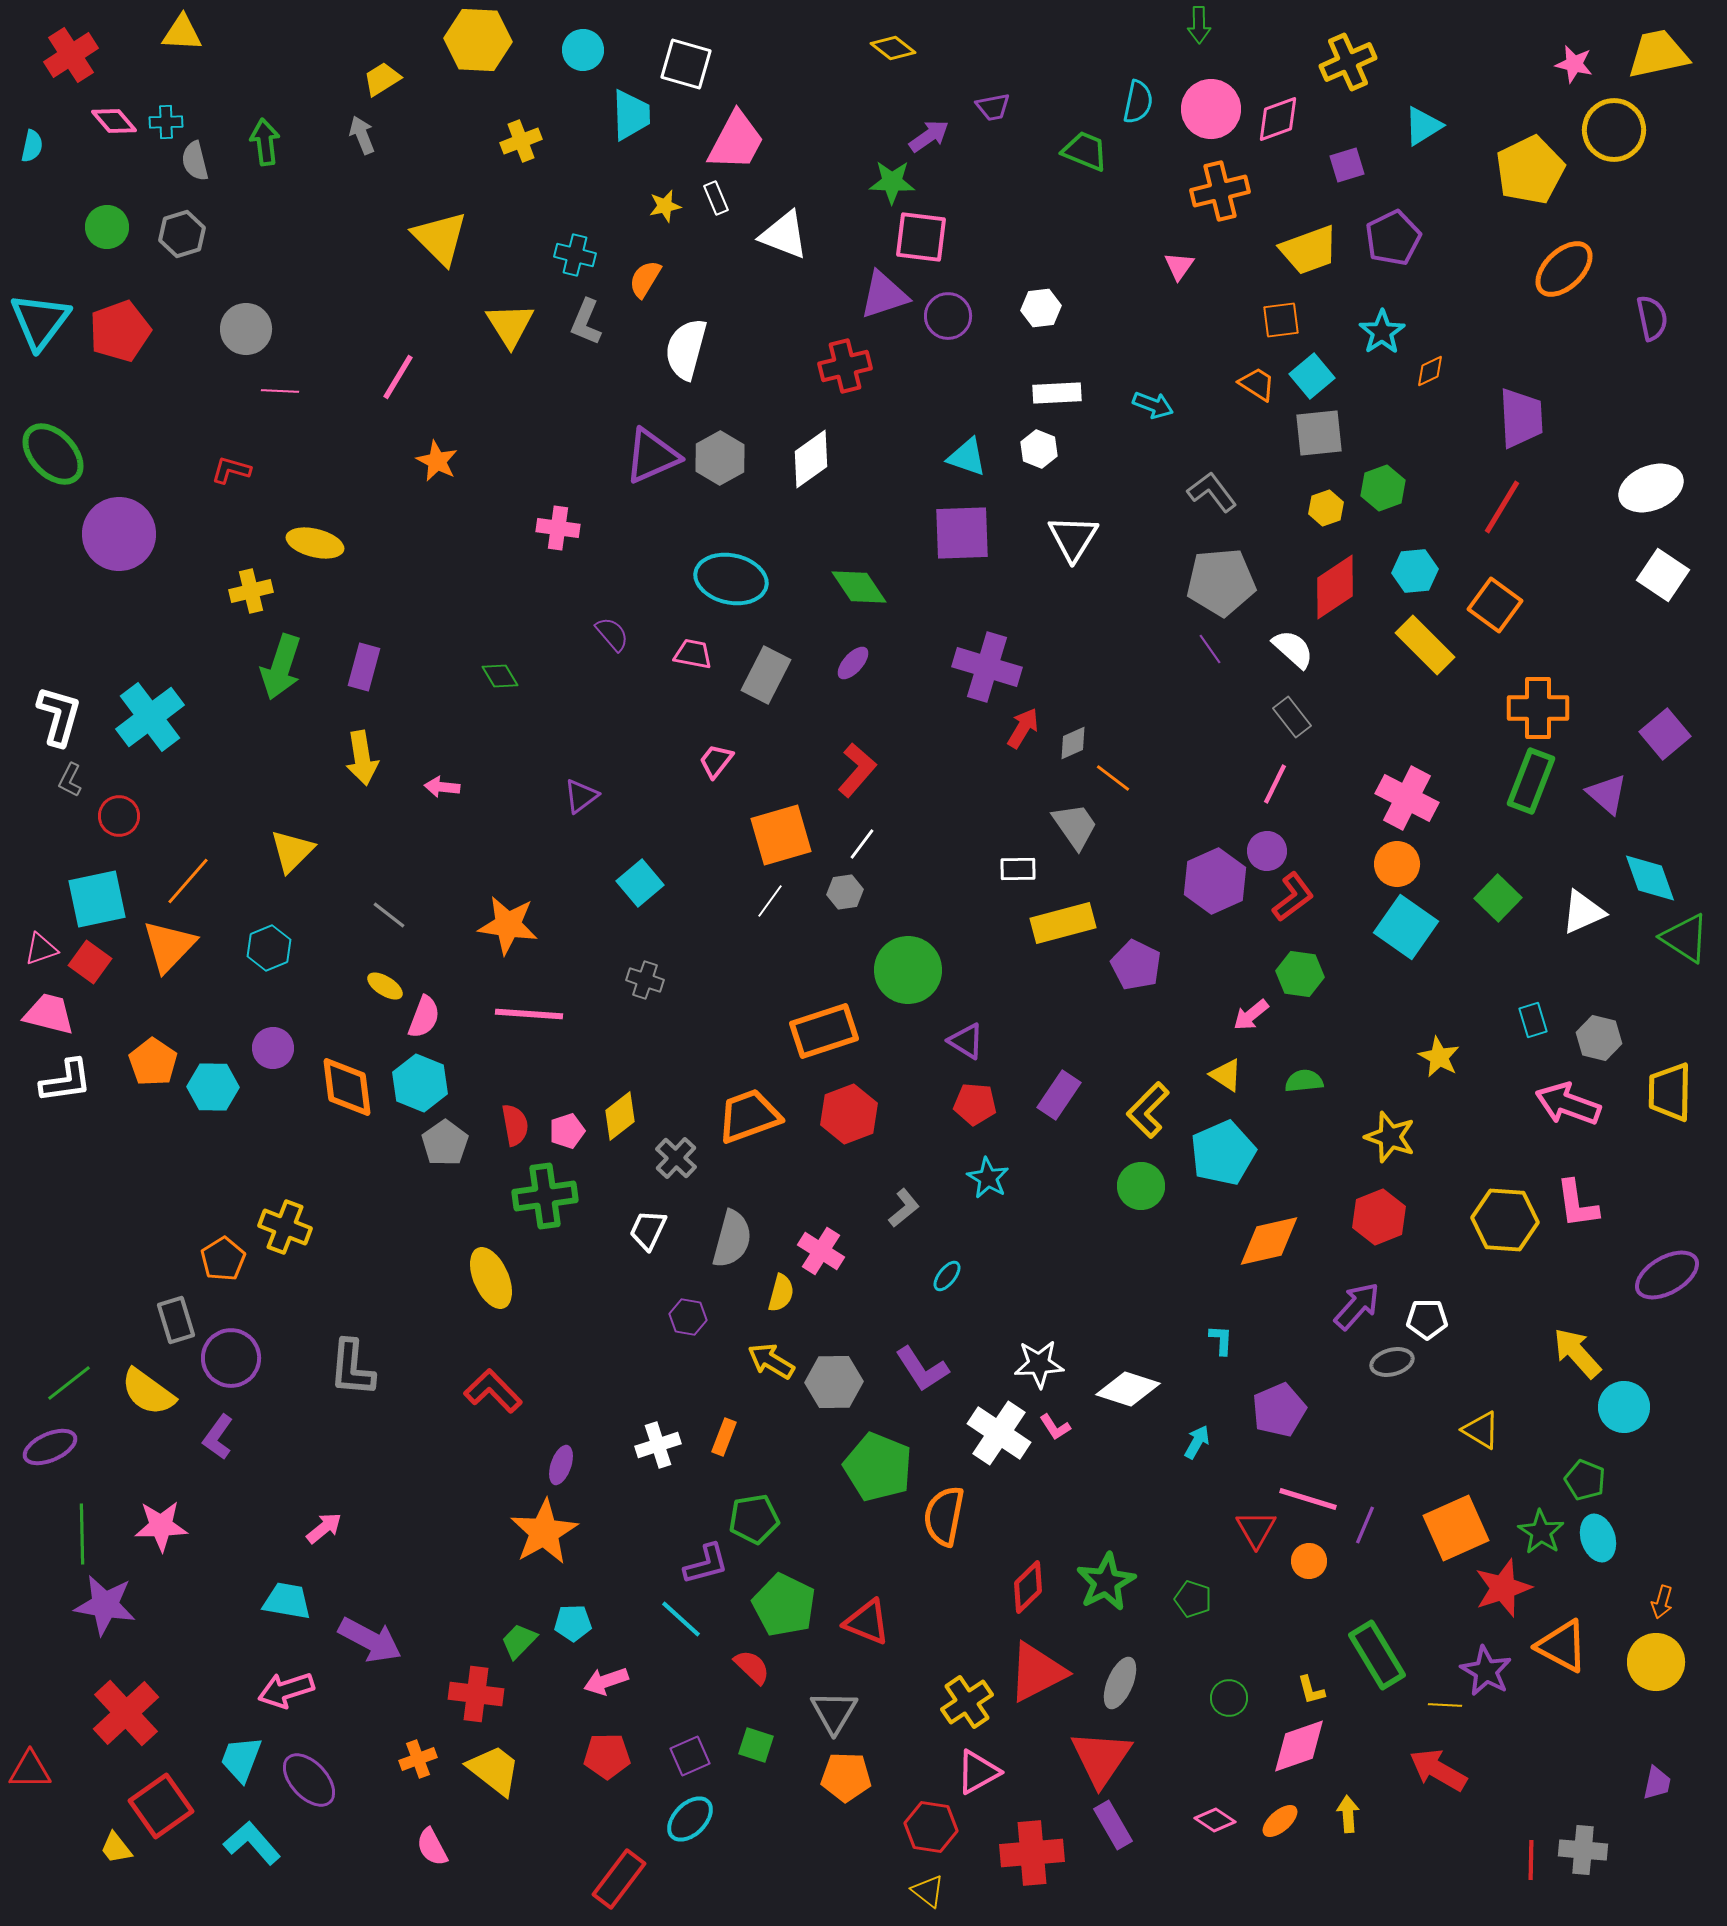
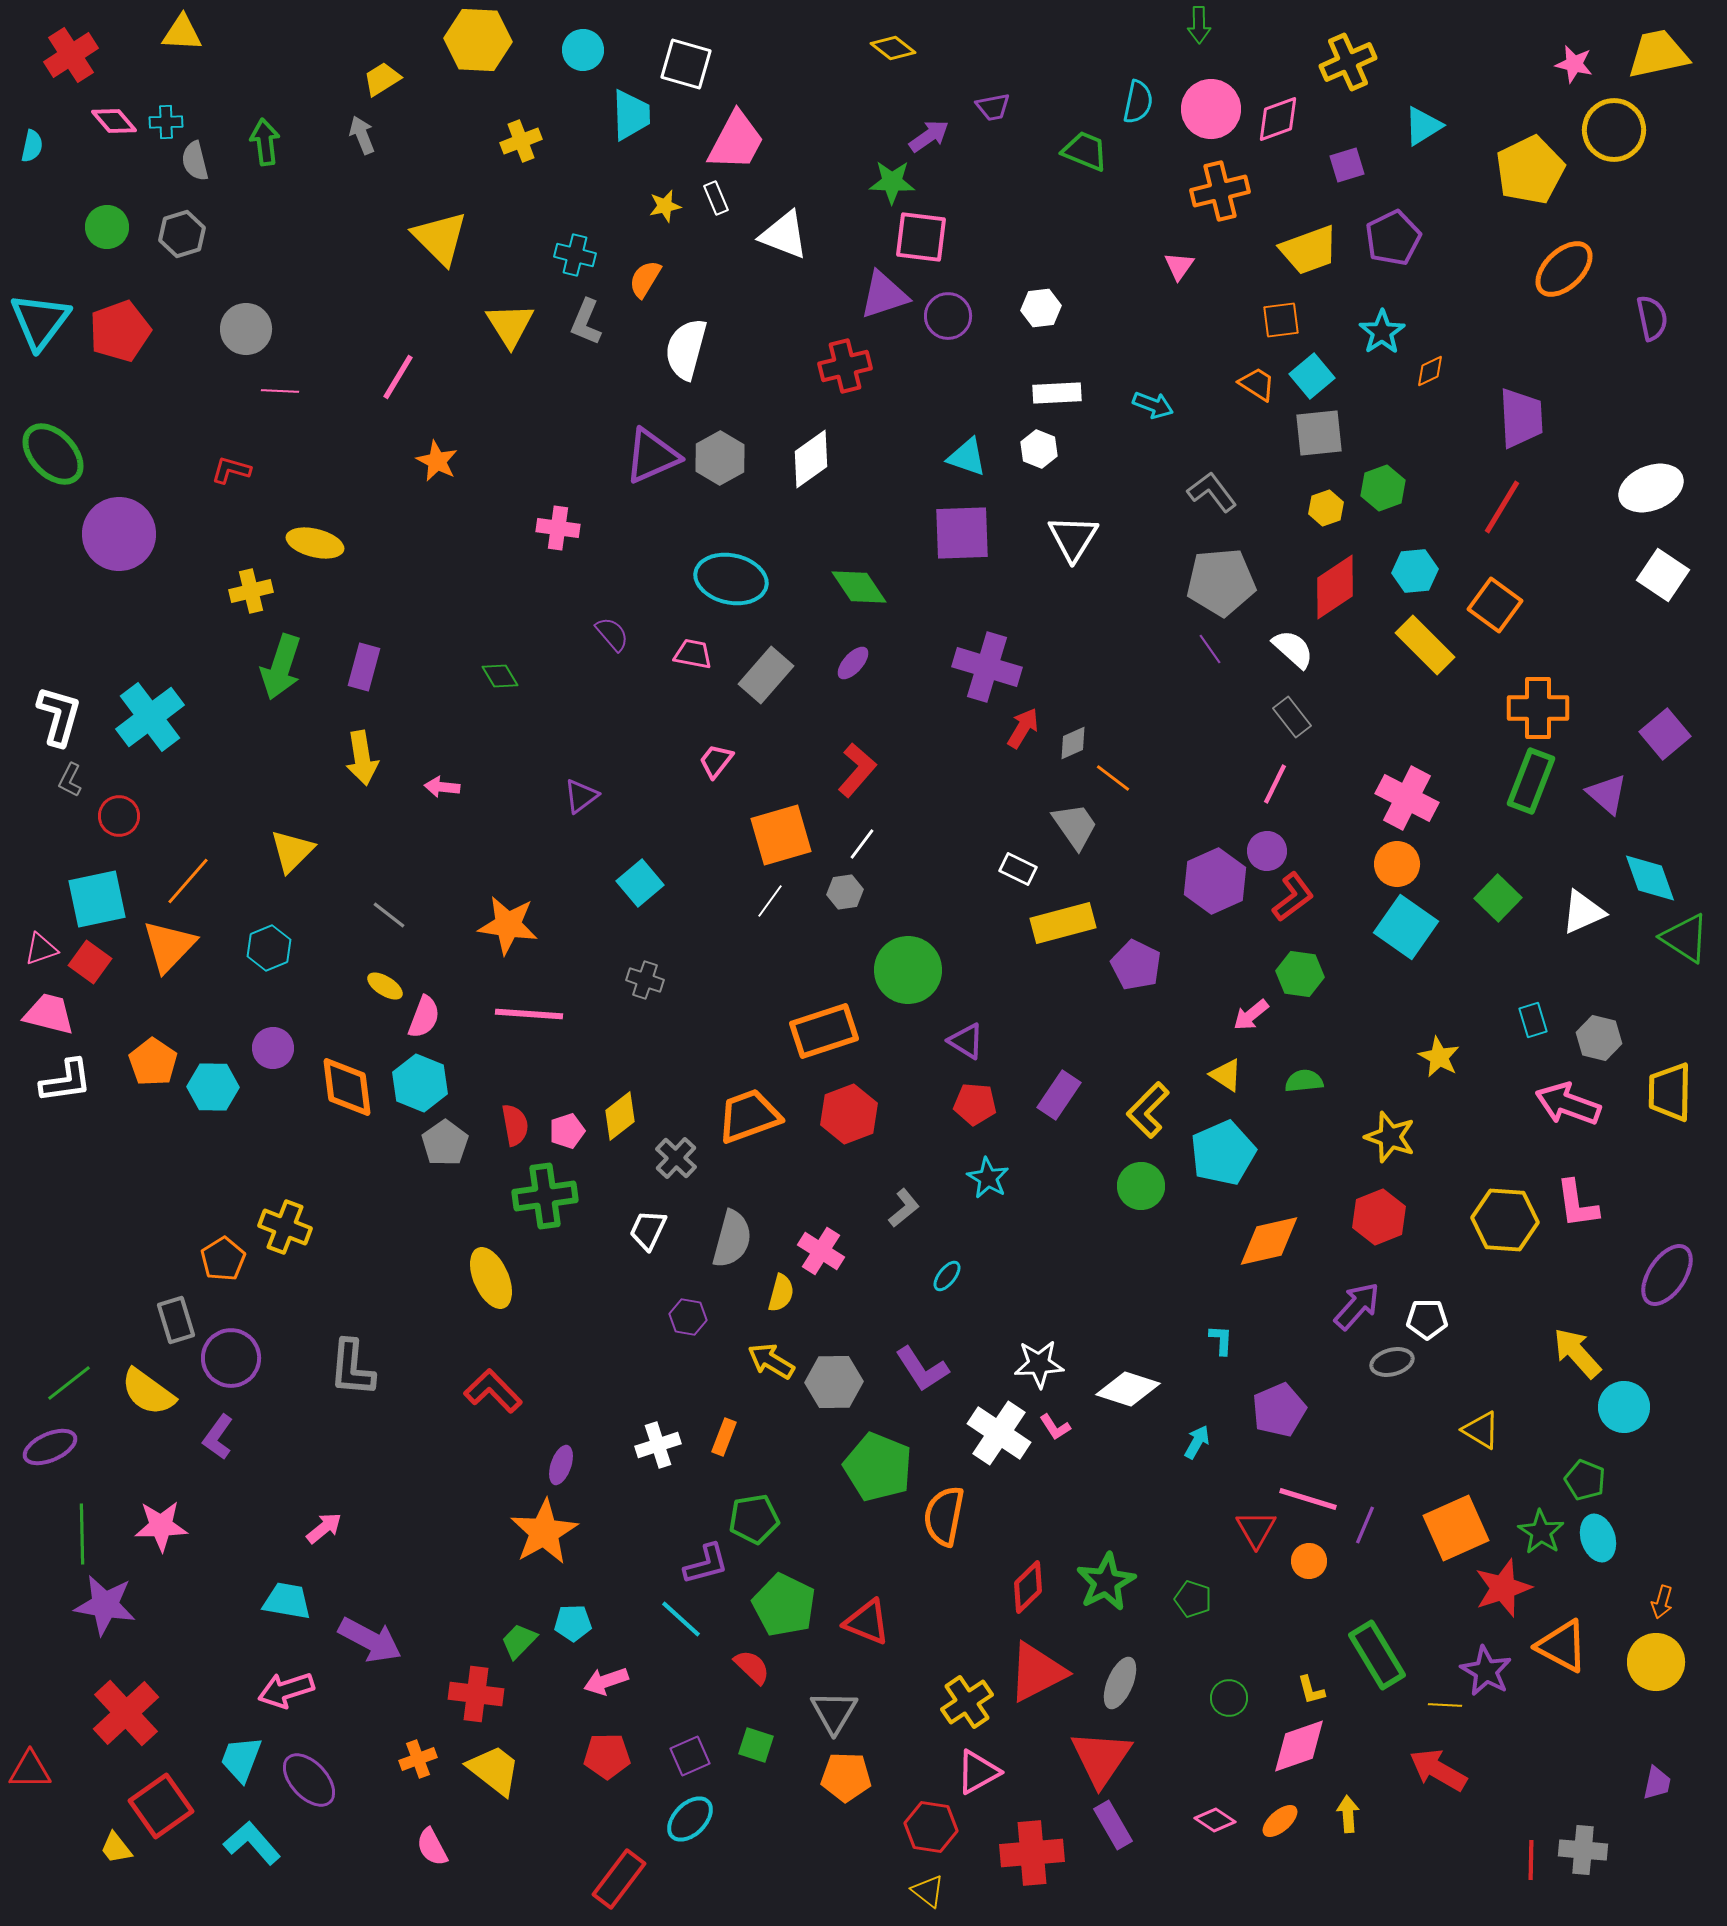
gray rectangle at (766, 675): rotated 14 degrees clockwise
white rectangle at (1018, 869): rotated 27 degrees clockwise
purple ellipse at (1667, 1275): rotated 26 degrees counterclockwise
